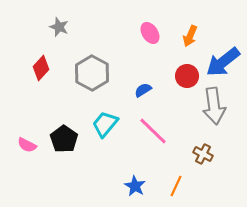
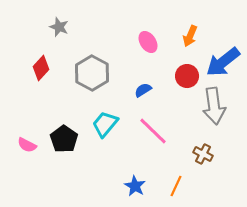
pink ellipse: moved 2 px left, 9 px down
